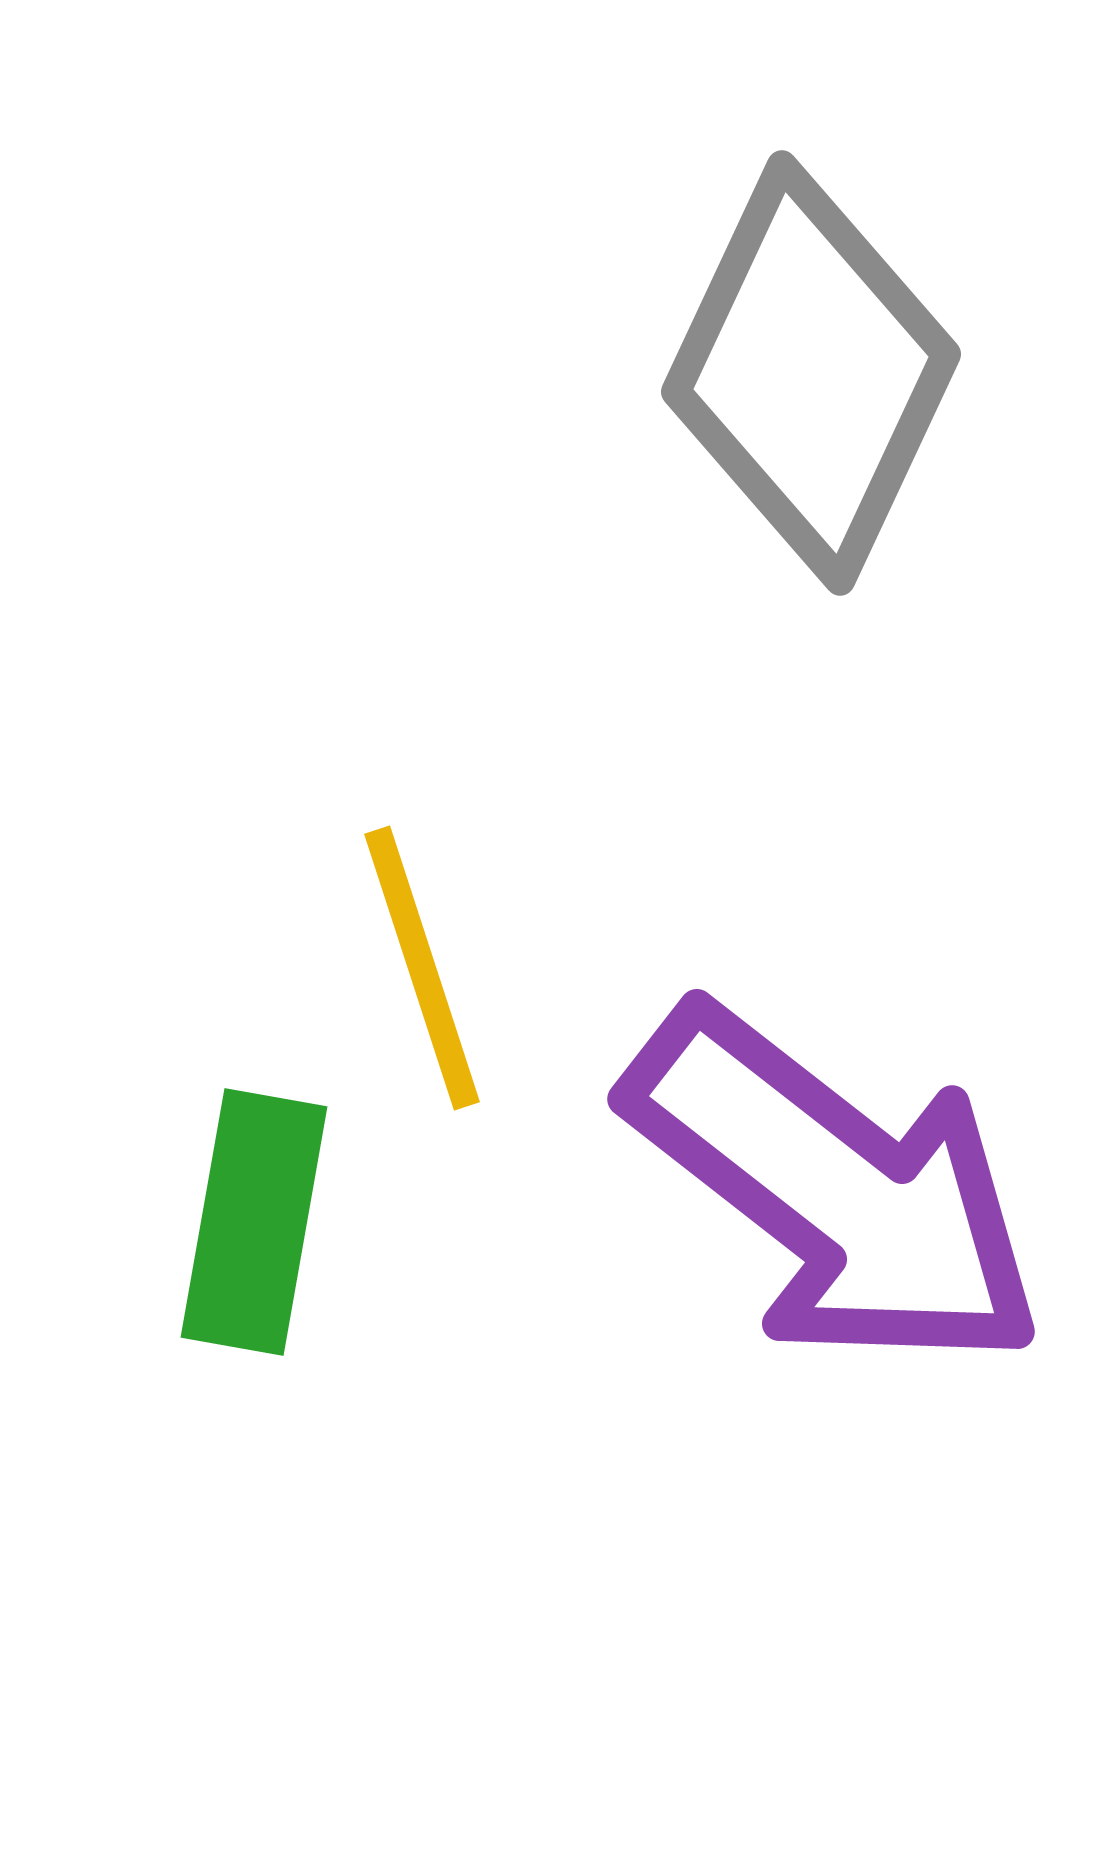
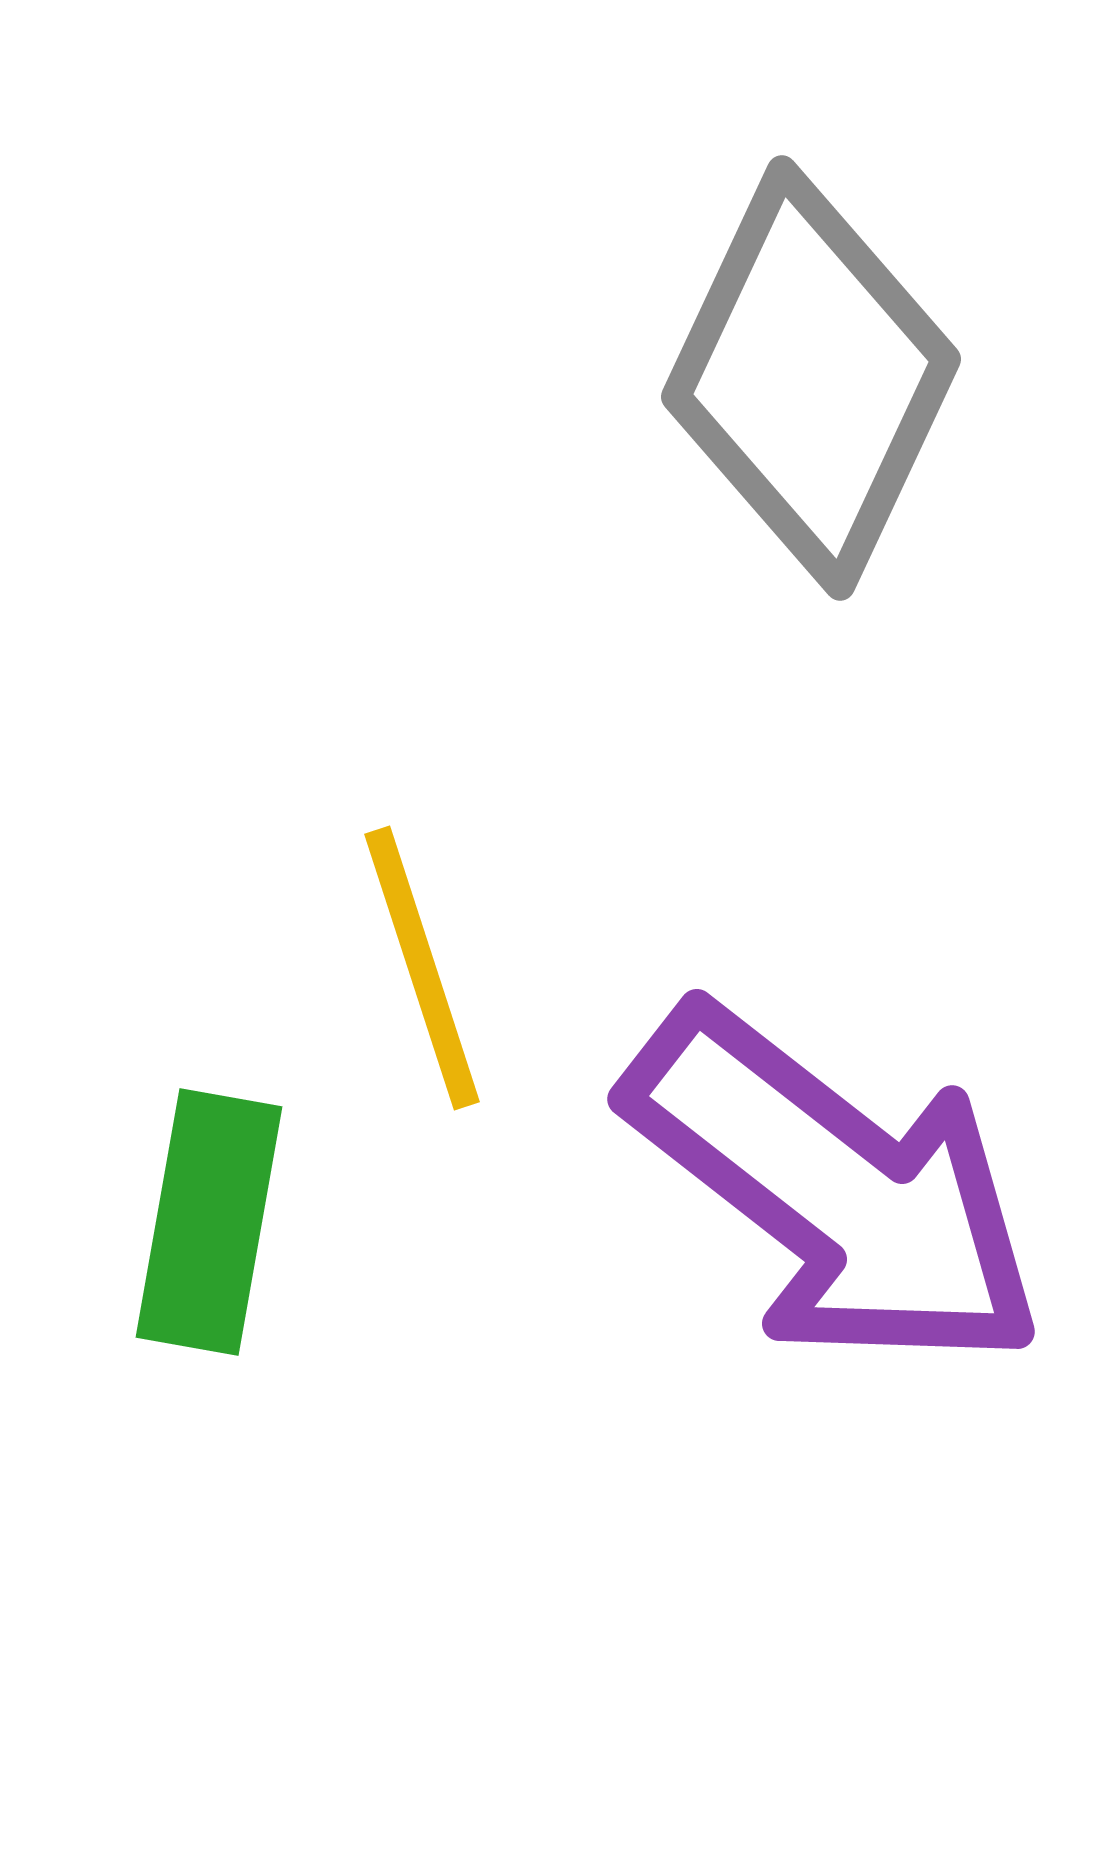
gray diamond: moved 5 px down
green rectangle: moved 45 px left
